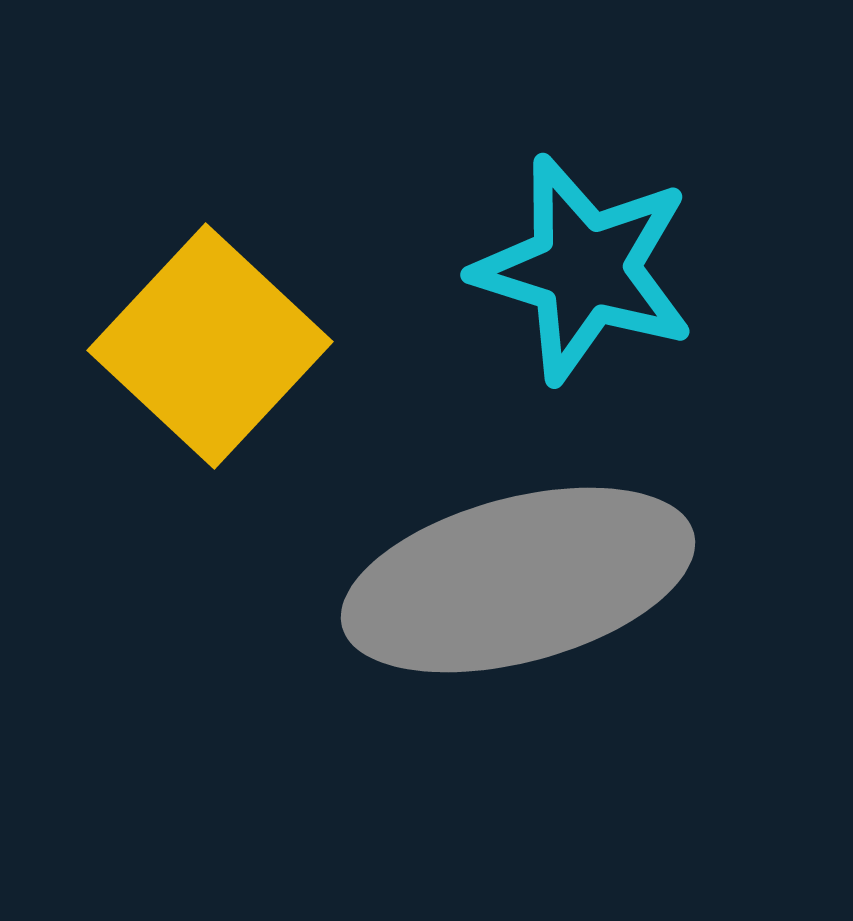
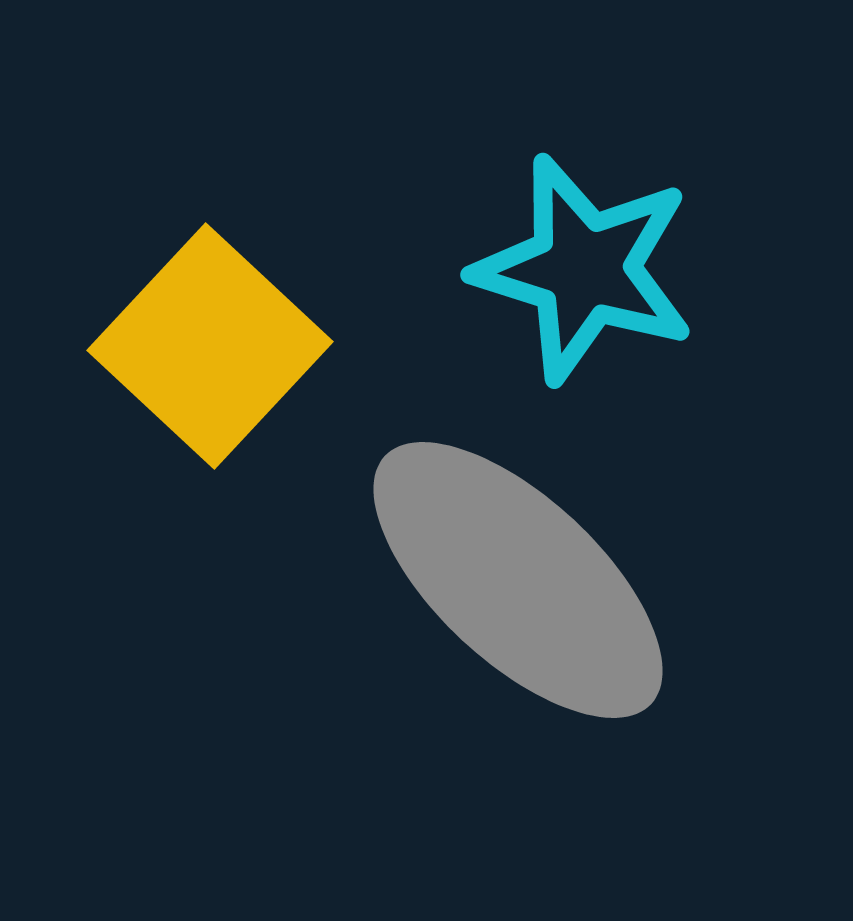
gray ellipse: rotated 58 degrees clockwise
